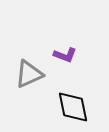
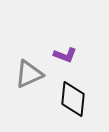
black diamond: moved 8 px up; rotated 18 degrees clockwise
